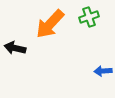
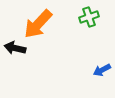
orange arrow: moved 12 px left
blue arrow: moved 1 px left, 1 px up; rotated 24 degrees counterclockwise
